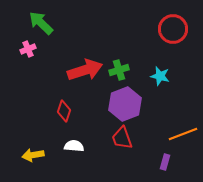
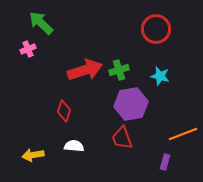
red circle: moved 17 px left
purple hexagon: moved 6 px right; rotated 12 degrees clockwise
